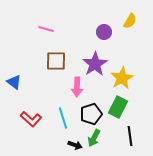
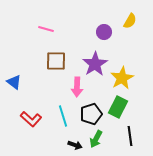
cyan line: moved 2 px up
green arrow: moved 2 px right, 1 px down
